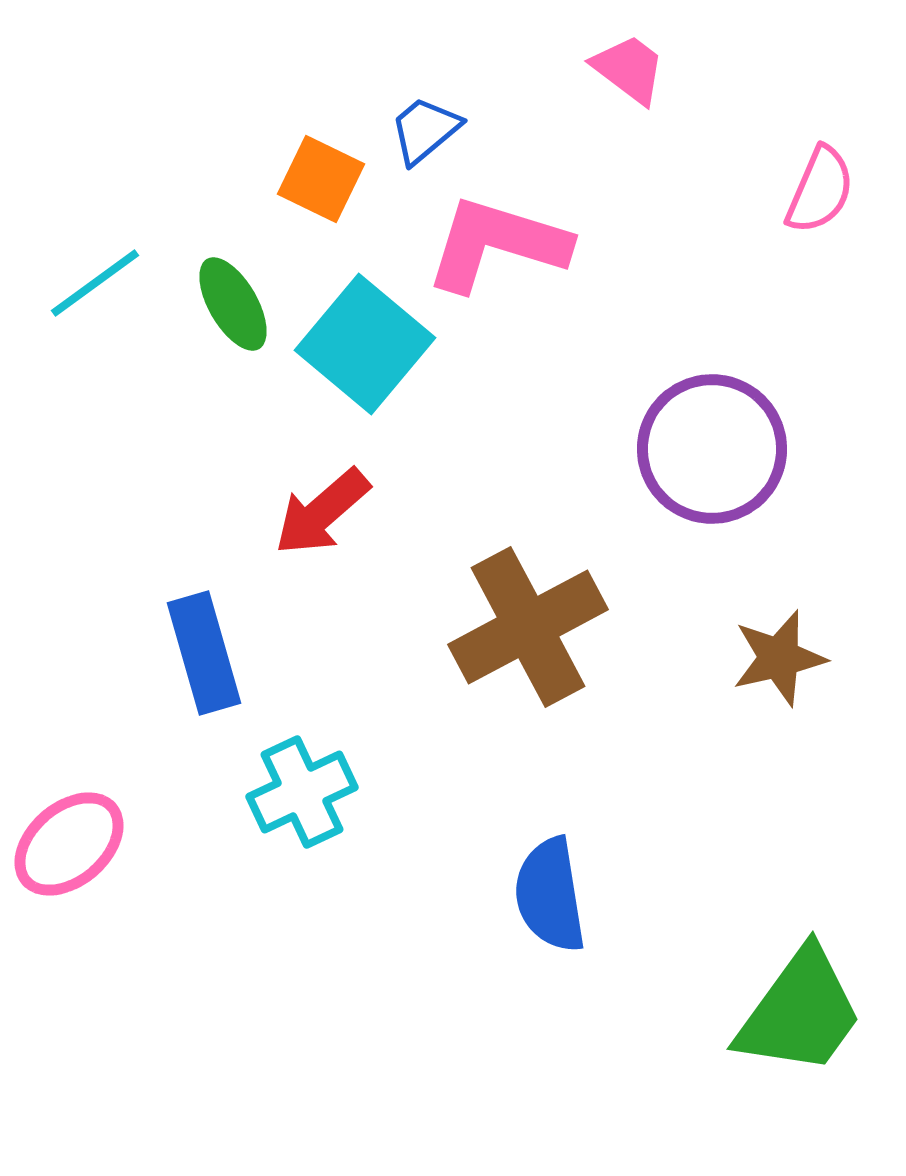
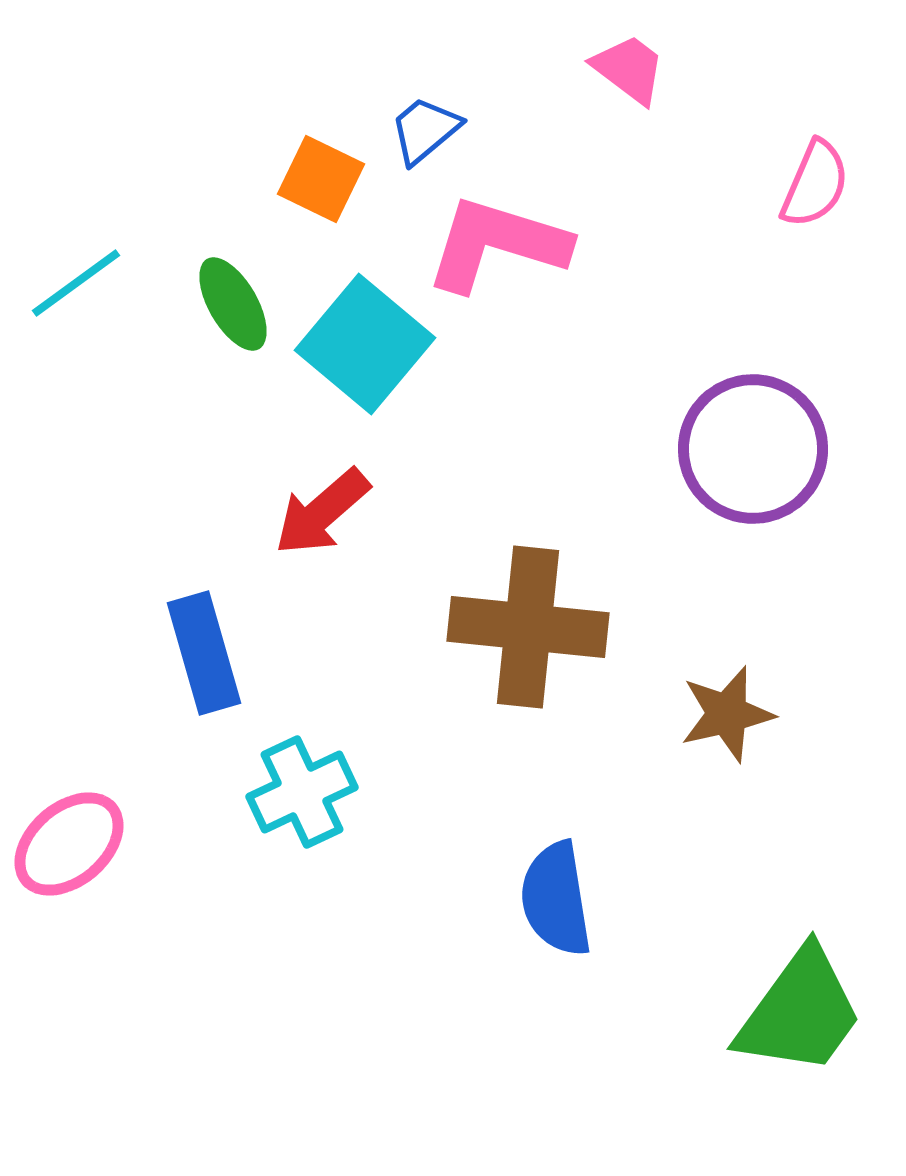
pink semicircle: moved 5 px left, 6 px up
cyan line: moved 19 px left
purple circle: moved 41 px right
brown cross: rotated 34 degrees clockwise
brown star: moved 52 px left, 56 px down
blue semicircle: moved 6 px right, 4 px down
